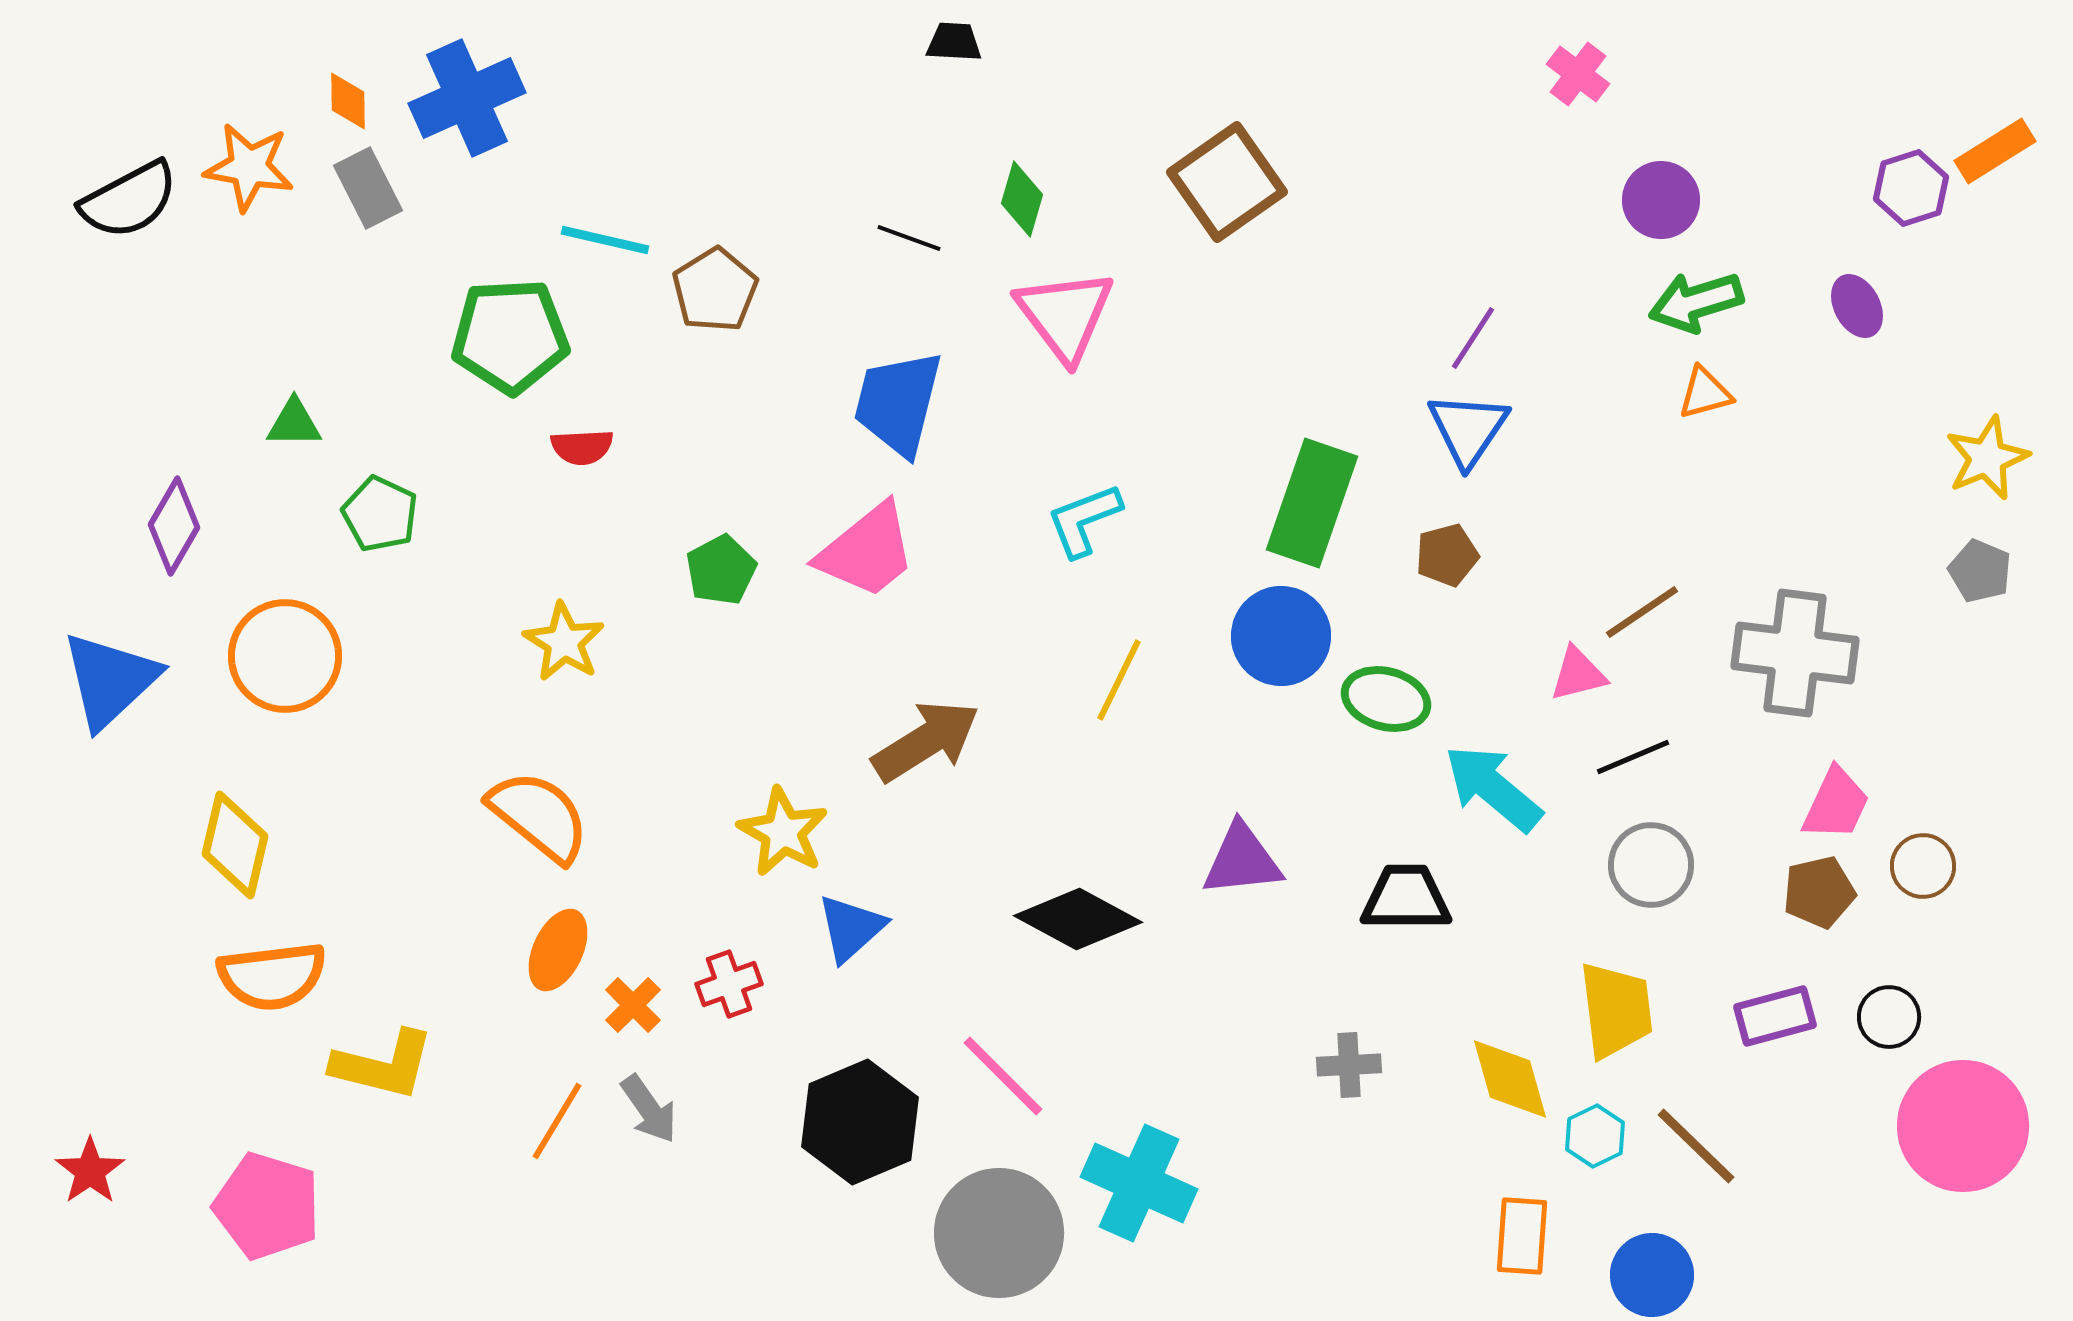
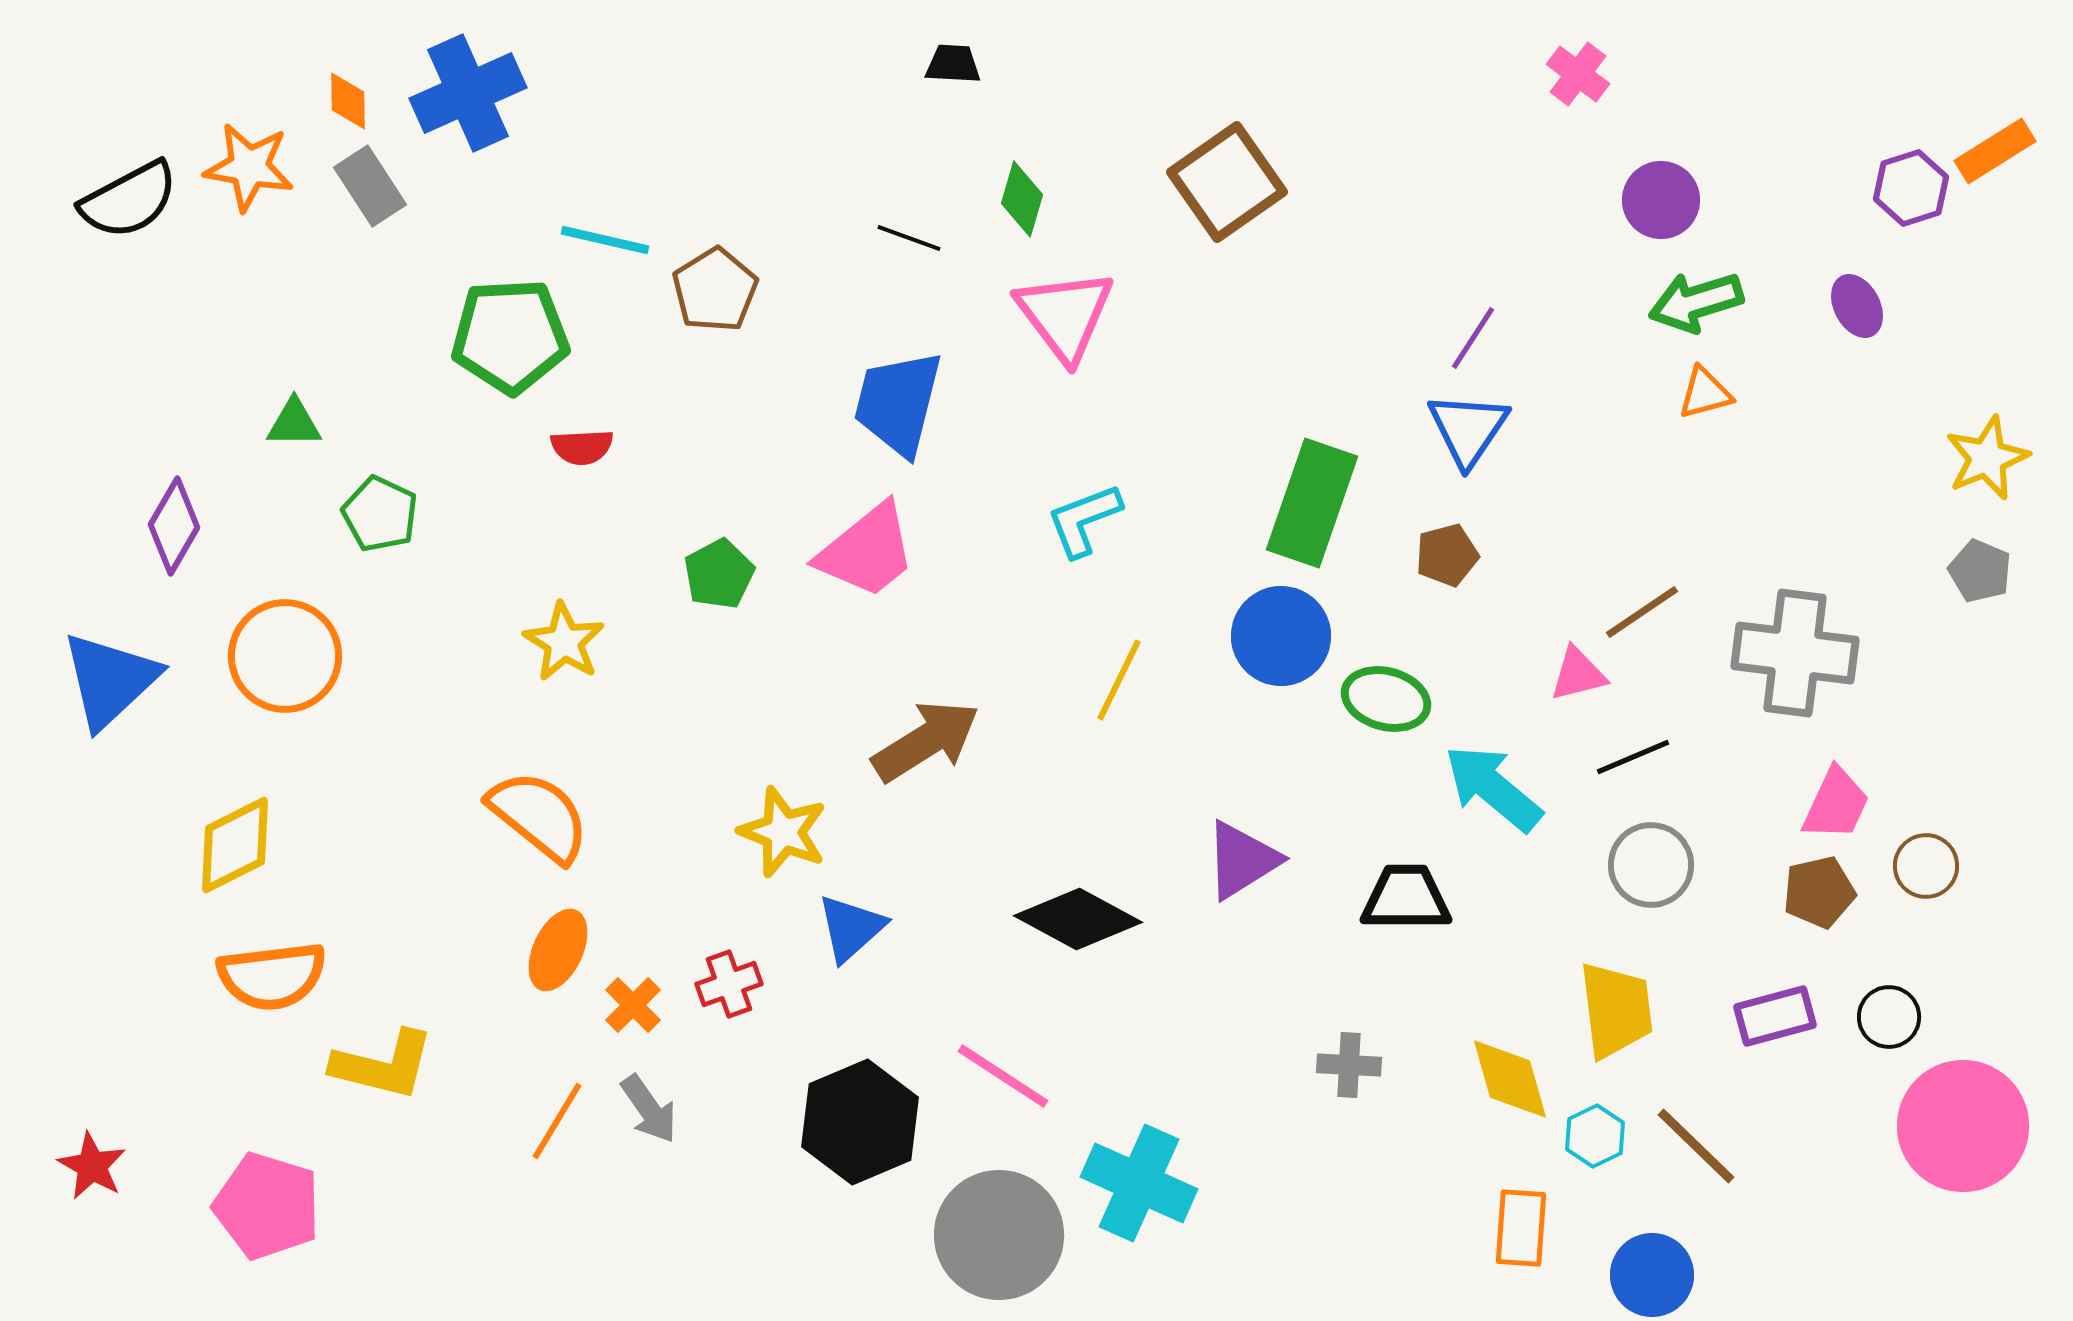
black trapezoid at (954, 42): moved 1 px left, 22 px down
blue cross at (467, 98): moved 1 px right, 5 px up
gray rectangle at (368, 188): moved 2 px right, 2 px up; rotated 6 degrees counterclockwise
green pentagon at (721, 570): moved 2 px left, 4 px down
yellow star at (783, 832): rotated 8 degrees counterclockwise
yellow diamond at (235, 845): rotated 50 degrees clockwise
purple triangle at (1242, 860): rotated 26 degrees counterclockwise
brown circle at (1923, 866): moved 3 px right
gray cross at (1349, 1065): rotated 6 degrees clockwise
pink line at (1003, 1076): rotated 12 degrees counterclockwise
red star at (90, 1171): moved 2 px right, 5 px up; rotated 8 degrees counterclockwise
gray circle at (999, 1233): moved 2 px down
orange rectangle at (1522, 1236): moved 1 px left, 8 px up
